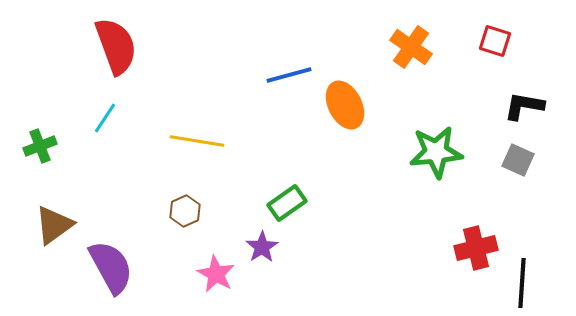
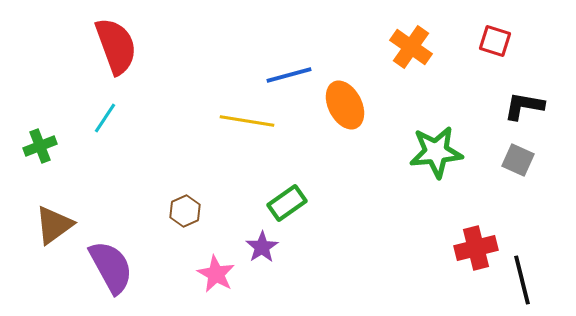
yellow line: moved 50 px right, 20 px up
black line: moved 3 px up; rotated 18 degrees counterclockwise
